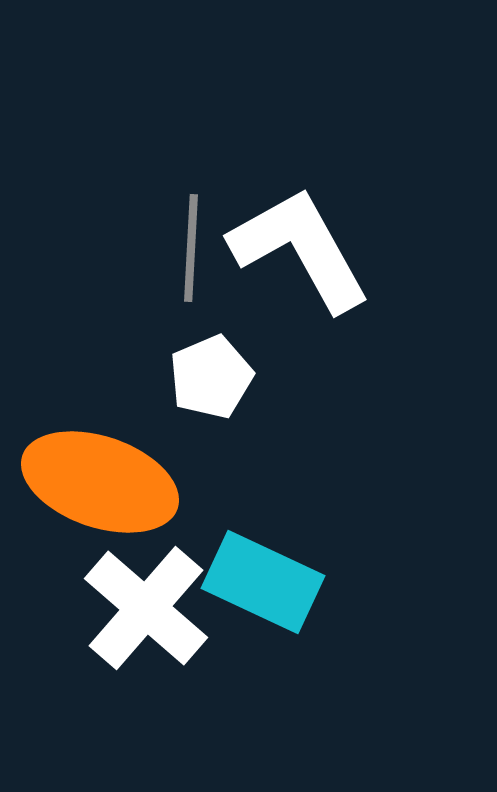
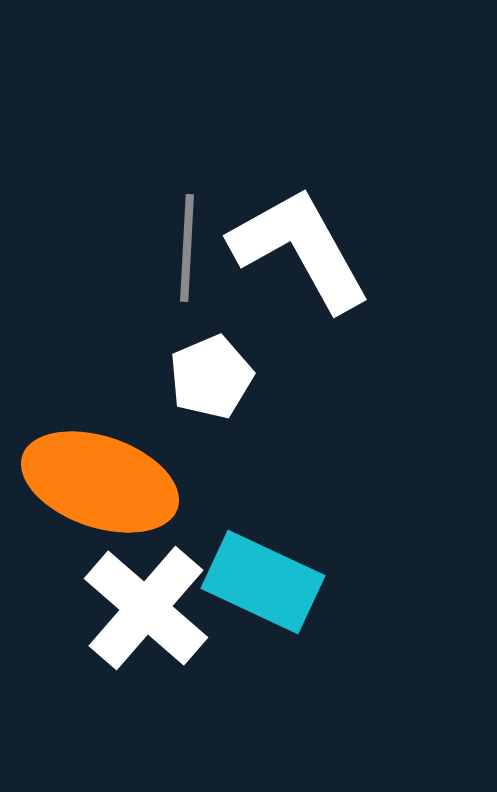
gray line: moved 4 px left
